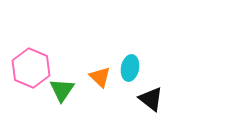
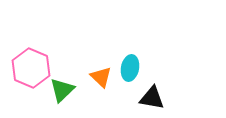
orange triangle: moved 1 px right
green triangle: rotated 12 degrees clockwise
black triangle: moved 1 px right, 1 px up; rotated 28 degrees counterclockwise
